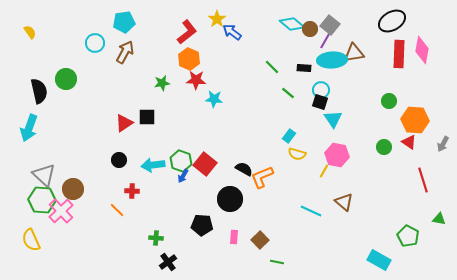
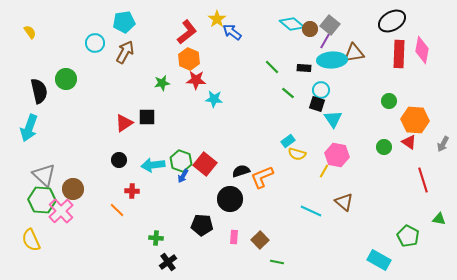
black square at (320, 102): moved 3 px left, 2 px down
cyan rectangle at (289, 136): moved 1 px left, 5 px down; rotated 16 degrees clockwise
black semicircle at (244, 169): moved 3 px left, 2 px down; rotated 48 degrees counterclockwise
